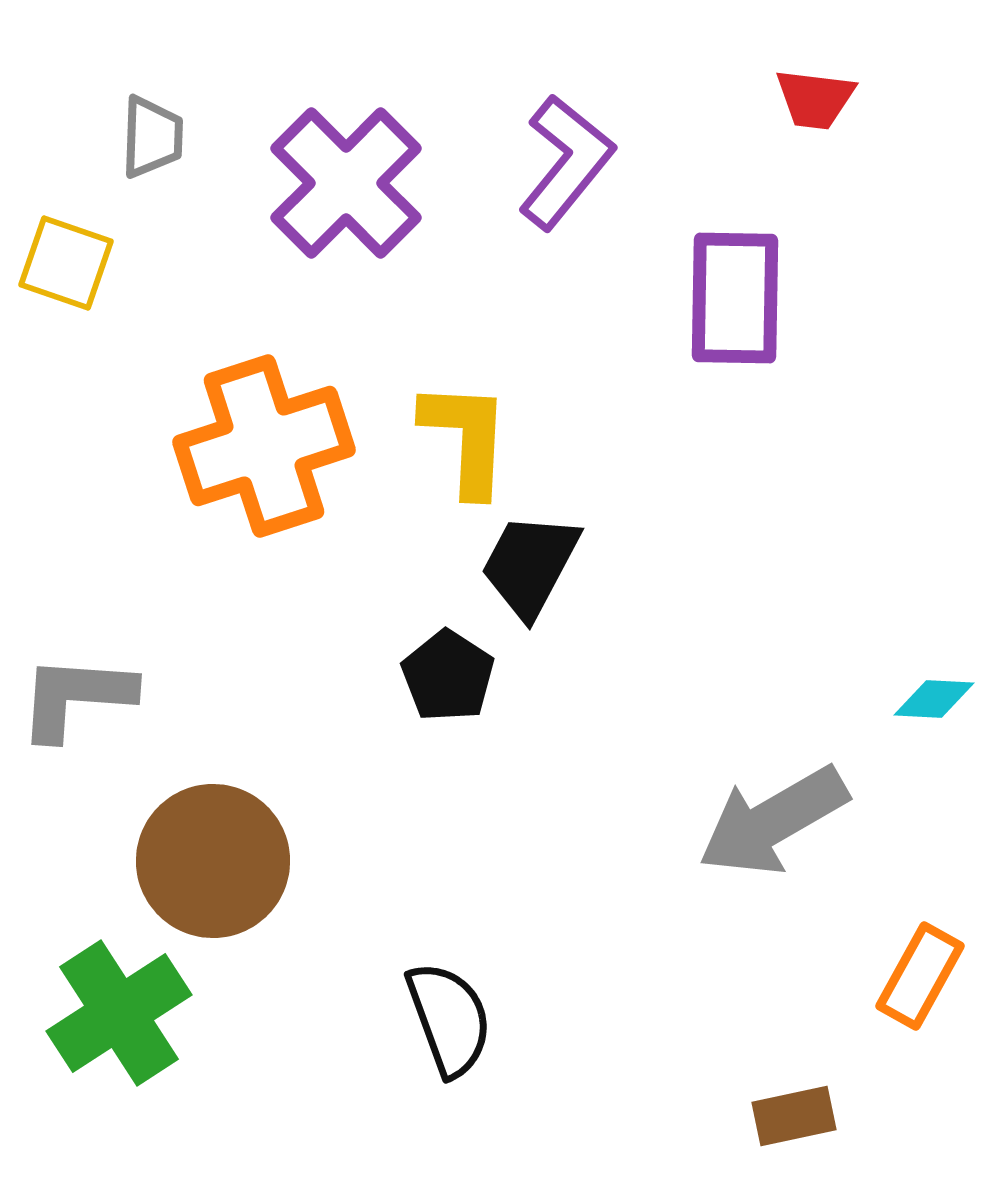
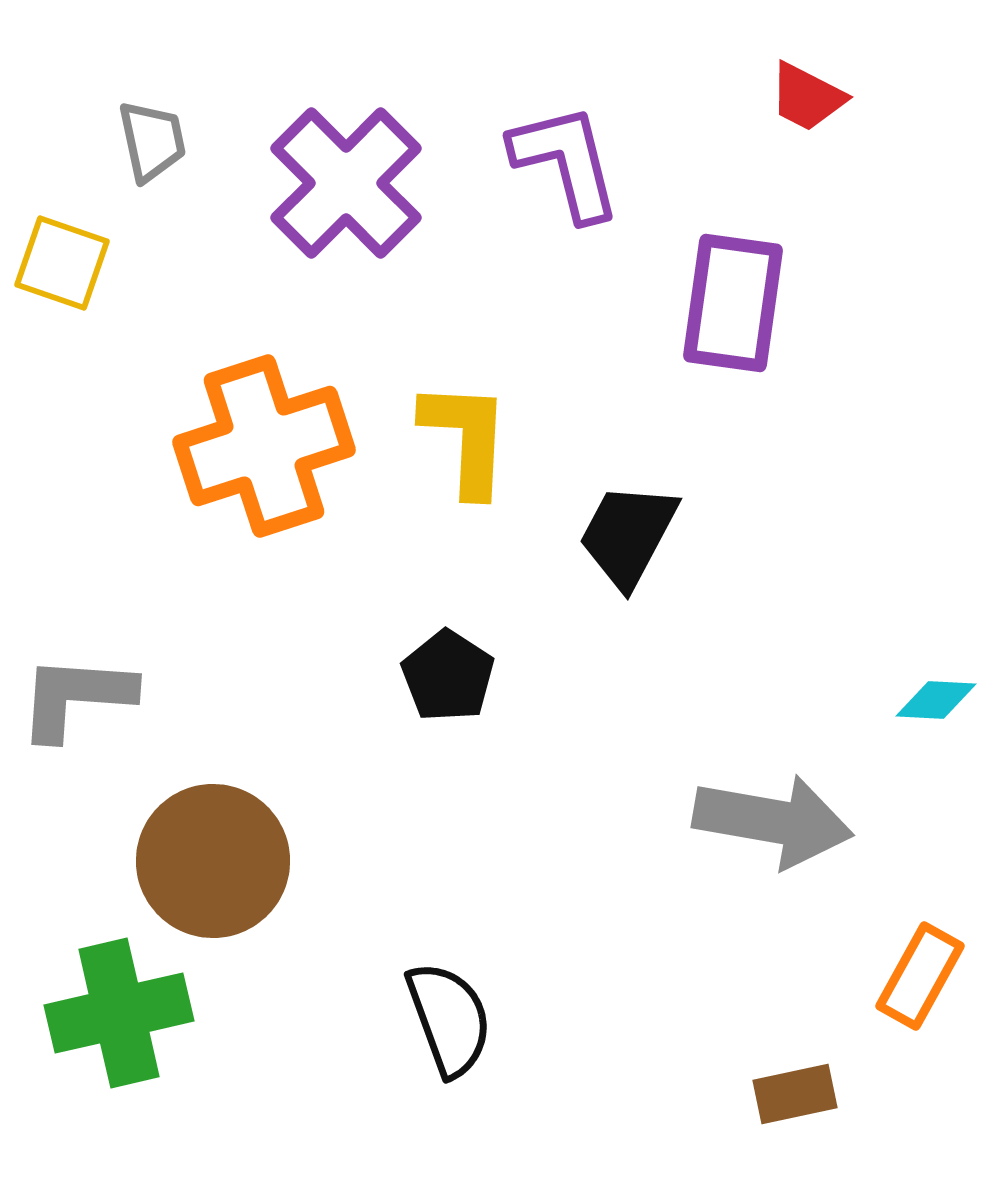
red trapezoid: moved 8 px left, 2 px up; rotated 20 degrees clockwise
gray trapezoid: moved 4 px down; rotated 14 degrees counterclockwise
purple L-shape: rotated 53 degrees counterclockwise
yellow square: moved 4 px left
purple rectangle: moved 2 px left, 5 px down; rotated 7 degrees clockwise
black trapezoid: moved 98 px right, 30 px up
cyan diamond: moved 2 px right, 1 px down
gray arrow: rotated 140 degrees counterclockwise
green cross: rotated 20 degrees clockwise
brown rectangle: moved 1 px right, 22 px up
